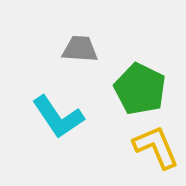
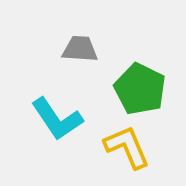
cyan L-shape: moved 1 px left, 2 px down
yellow L-shape: moved 29 px left
